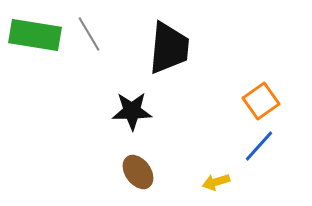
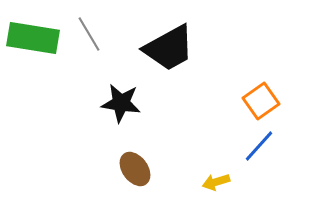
green rectangle: moved 2 px left, 3 px down
black trapezoid: rotated 56 degrees clockwise
black star: moved 11 px left, 8 px up; rotated 9 degrees clockwise
brown ellipse: moved 3 px left, 3 px up
